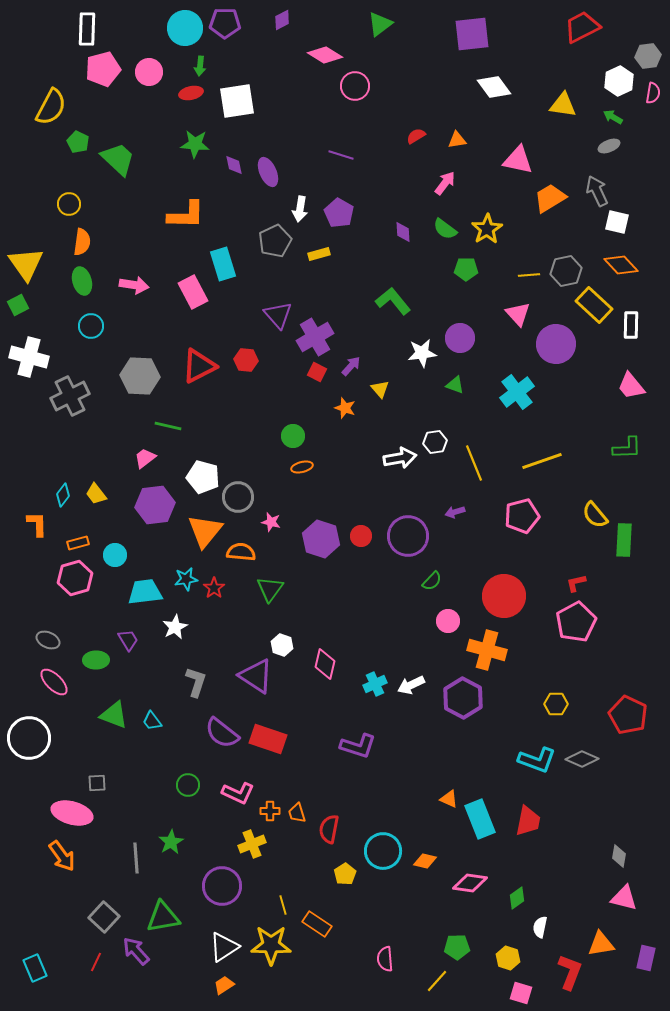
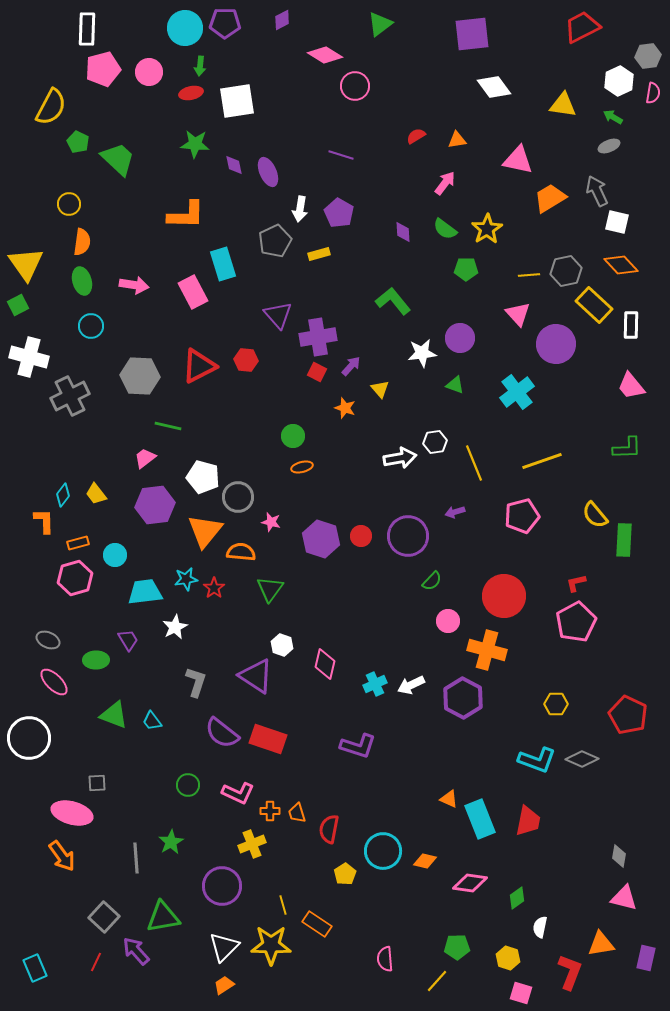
purple cross at (315, 337): moved 3 px right; rotated 21 degrees clockwise
orange L-shape at (37, 524): moved 7 px right, 3 px up
white triangle at (224, 947): rotated 12 degrees counterclockwise
